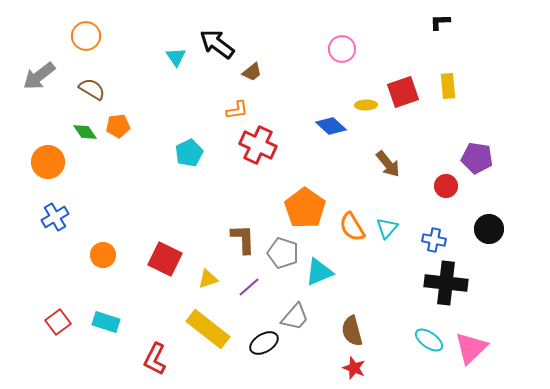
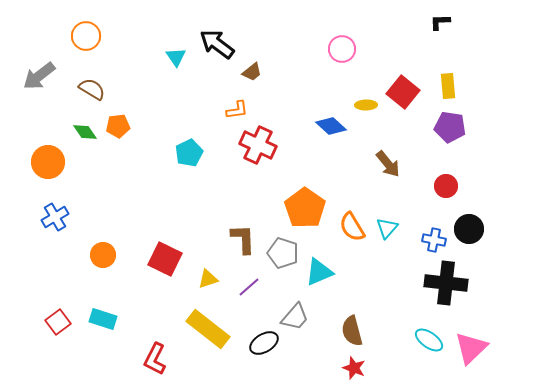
red square at (403, 92): rotated 32 degrees counterclockwise
purple pentagon at (477, 158): moved 27 px left, 31 px up
black circle at (489, 229): moved 20 px left
cyan rectangle at (106, 322): moved 3 px left, 3 px up
